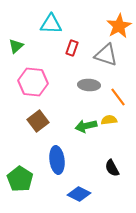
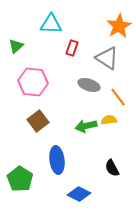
gray triangle: moved 1 px right, 3 px down; rotated 15 degrees clockwise
gray ellipse: rotated 15 degrees clockwise
